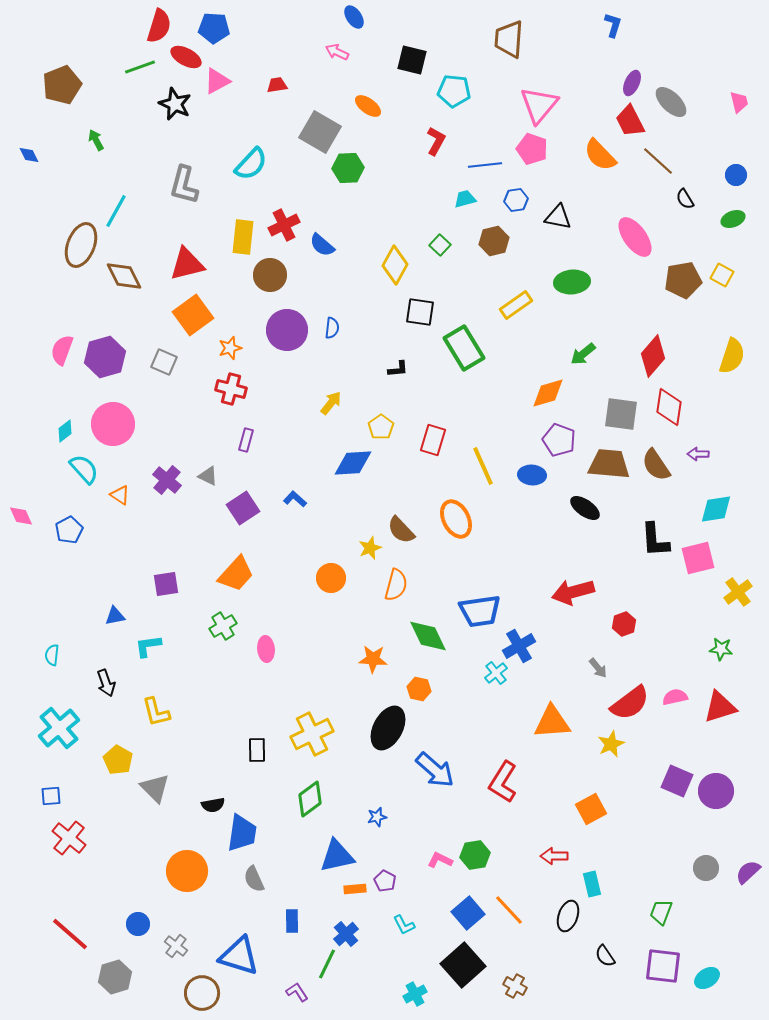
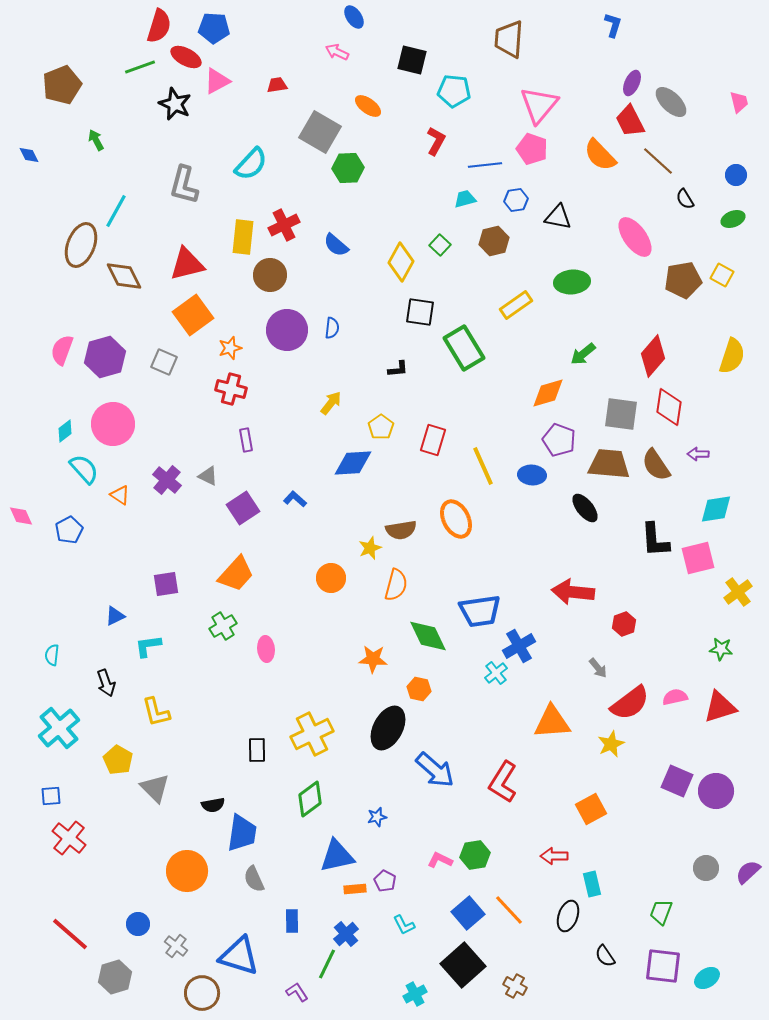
blue semicircle at (322, 245): moved 14 px right
yellow diamond at (395, 265): moved 6 px right, 3 px up
purple rectangle at (246, 440): rotated 25 degrees counterclockwise
black ellipse at (585, 508): rotated 16 degrees clockwise
brown semicircle at (401, 530): rotated 56 degrees counterclockwise
red arrow at (573, 592): rotated 21 degrees clockwise
blue triangle at (115, 616): rotated 15 degrees counterclockwise
